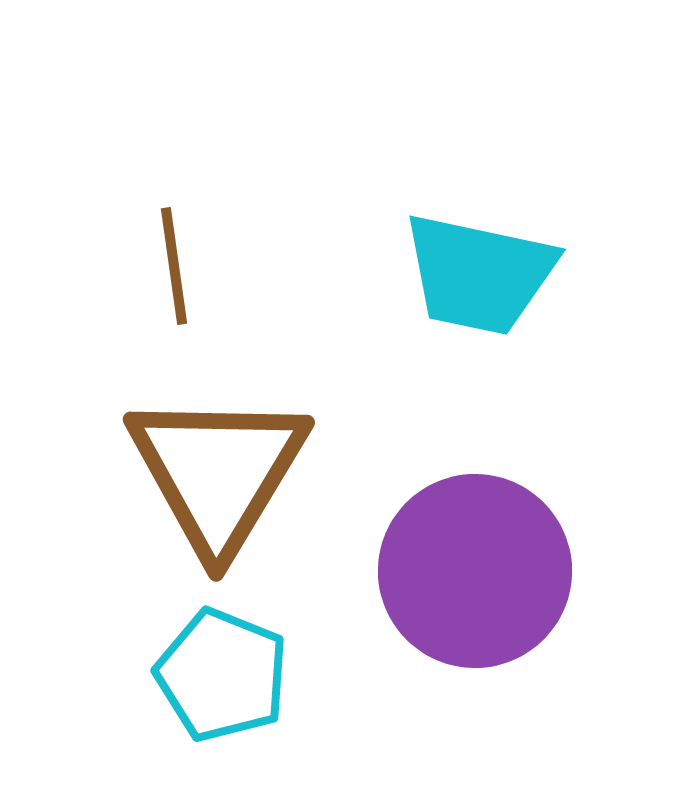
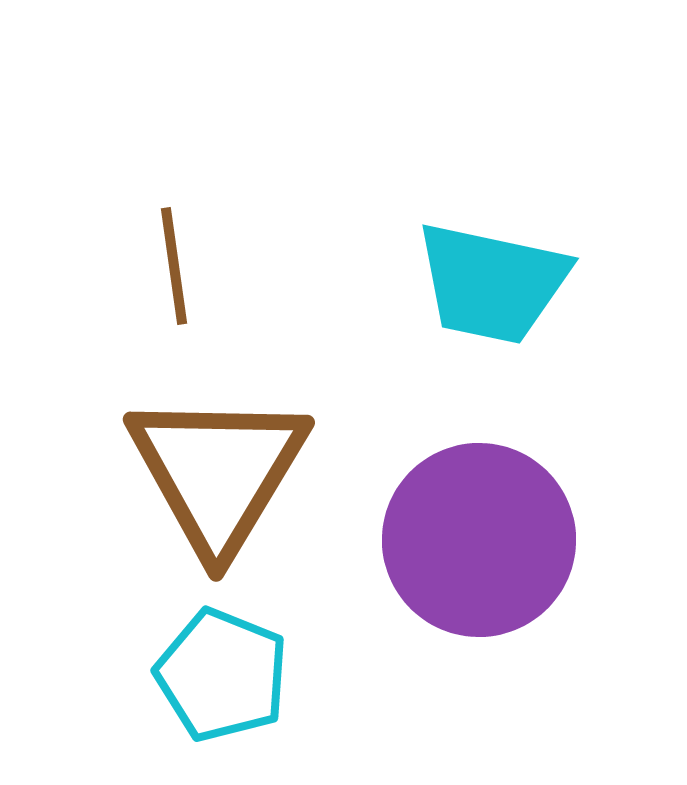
cyan trapezoid: moved 13 px right, 9 px down
purple circle: moved 4 px right, 31 px up
